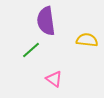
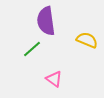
yellow semicircle: rotated 15 degrees clockwise
green line: moved 1 px right, 1 px up
